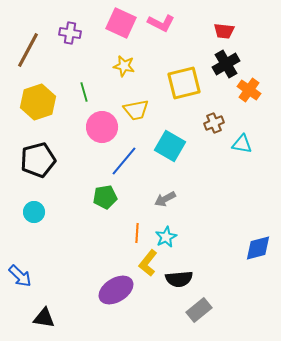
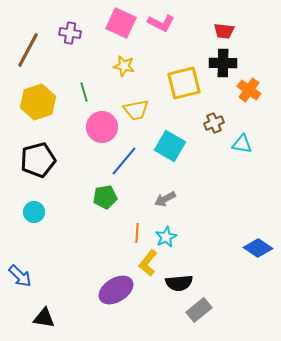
black cross: moved 3 px left, 1 px up; rotated 32 degrees clockwise
blue diamond: rotated 48 degrees clockwise
black semicircle: moved 4 px down
